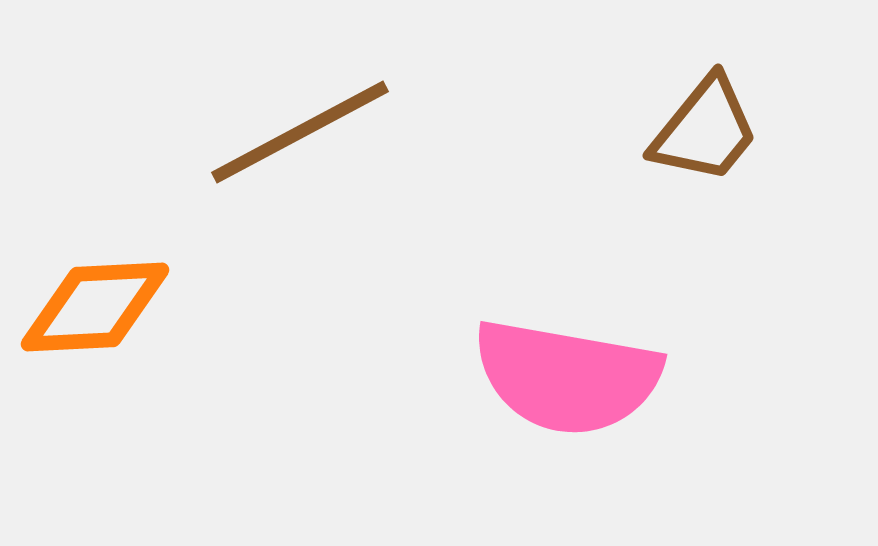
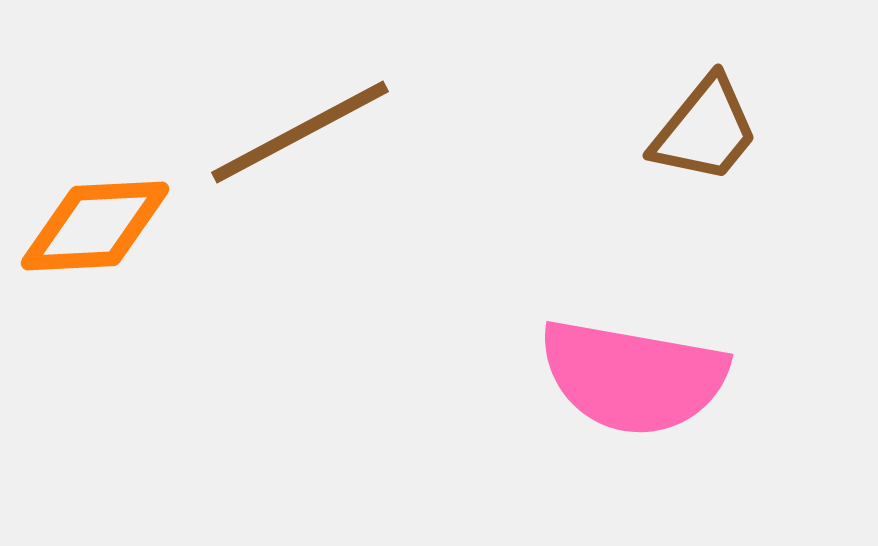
orange diamond: moved 81 px up
pink semicircle: moved 66 px right
